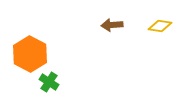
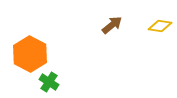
brown arrow: rotated 145 degrees clockwise
